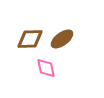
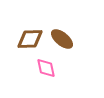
brown ellipse: rotated 75 degrees clockwise
